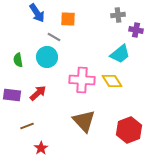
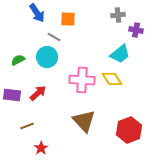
green semicircle: rotated 72 degrees clockwise
yellow diamond: moved 2 px up
